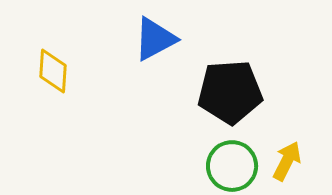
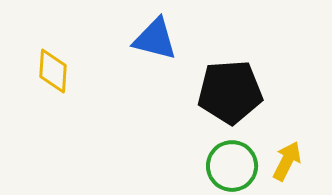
blue triangle: rotated 42 degrees clockwise
